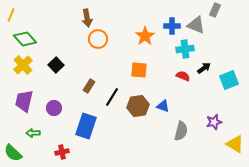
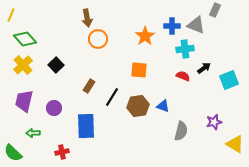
blue rectangle: rotated 20 degrees counterclockwise
